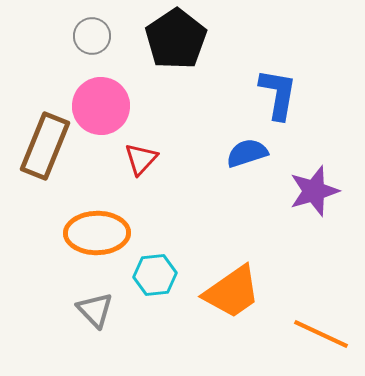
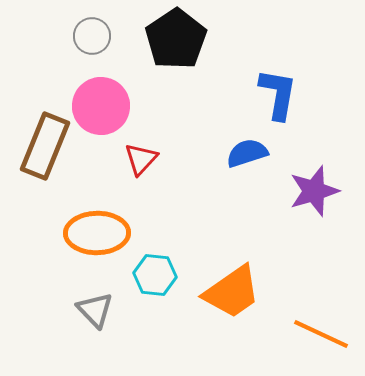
cyan hexagon: rotated 12 degrees clockwise
